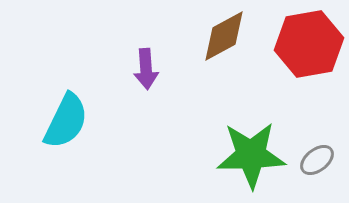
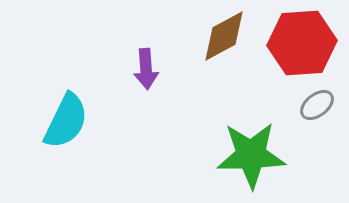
red hexagon: moved 7 px left, 1 px up; rotated 6 degrees clockwise
gray ellipse: moved 55 px up
